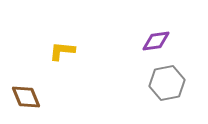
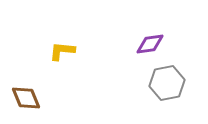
purple diamond: moved 6 px left, 3 px down
brown diamond: moved 1 px down
